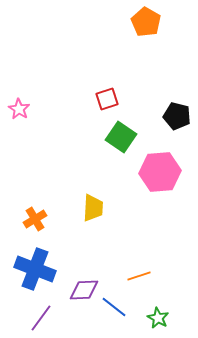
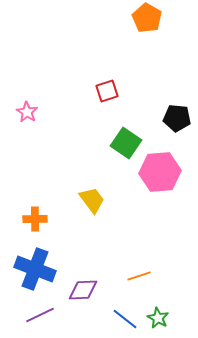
orange pentagon: moved 1 px right, 4 px up
red square: moved 8 px up
pink star: moved 8 px right, 3 px down
black pentagon: moved 2 px down; rotated 8 degrees counterclockwise
green square: moved 5 px right, 6 px down
yellow trapezoid: moved 1 px left, 8 px up; rotated 40 degrees counterclockwise
orange cross: rotated 30 degrees clockwise
purple diamond: moved 1 px left
blue line: moved 11 px right, 12 px down
purple line: moved 1 px left, 3 px up; rotated 28 degrees clockwise
